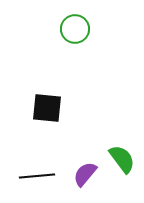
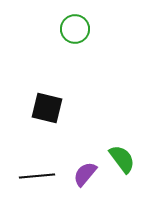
black square: rotated 8 degrees clockwise
